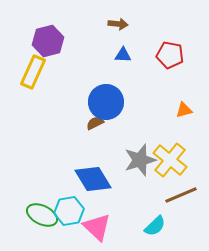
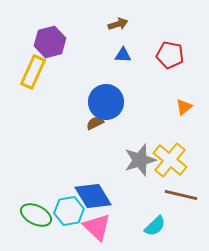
brown arrow: rotated 24 degrees counterclockwise
purple hexagon: moved 2 px right, 1 px down
orange triangle: moved 3 px up; rotated 24 degrees counterclockwise
blue diamond: moved 17 px down
brown line: rotated 36 degrees clockwise
green ellipse: moved 6 px left
